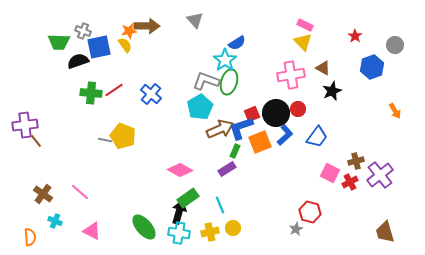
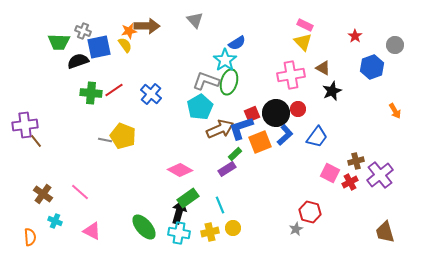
green rectangle at (235, 151): moved 3 px down; rotated 24 degrees clockwise
